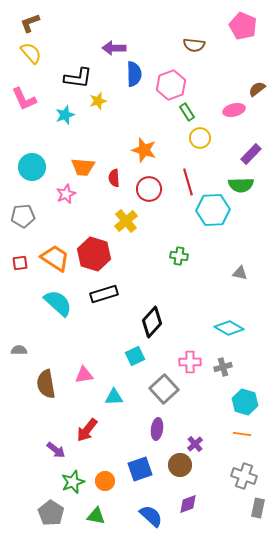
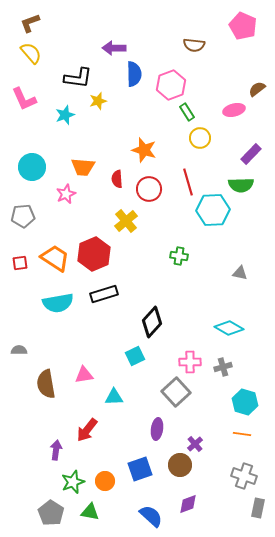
red semicircle at (114, 178): moved 3 px right, 1 px down
red hexagon at (94, 254): rotated 20 degrees clockwise
cyan semicircle at (58, 303): rotated 128 degrees clockwise
gray square at (164, 389): moved 12 px right, 3 px down
purple arrow at (56, 450): rotated 120 degrees counterclockwise
green triangle at (96, 516): moved 6 px left, 4 px up
